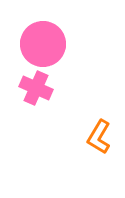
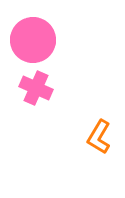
pink circle: moved 10 px left, 4 px up
